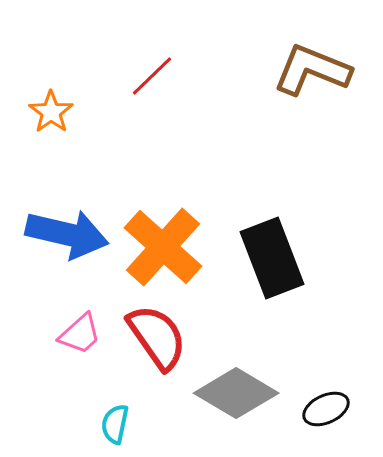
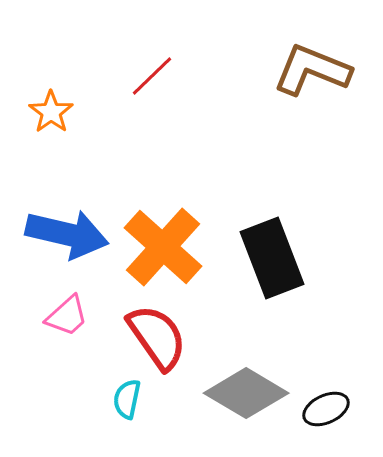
pink trapezoid: moved 13 px left, 18 px up
gray diamond: moved 10 px right
cyan semicircle: moved 12 px right, 25 px up
